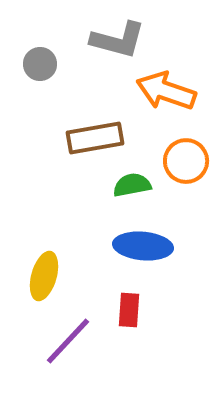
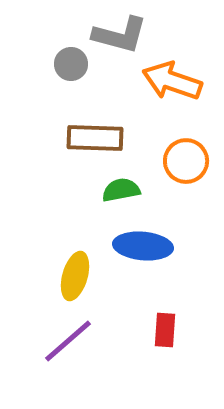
gray L-shape: moved 2 px right, 5 px up
gray circle: moved 31 px right
orange arrow: moved 6 px right, 10 px up
brown rectangle: rotated 12 degrees clockwise
green semicircle: moved 11 px left, 5 px down
yellow ellipse: moved 31 px right
red rectangle: moved 36 px right, 20 px down
purple line: rotated 6 degrees clockwise
